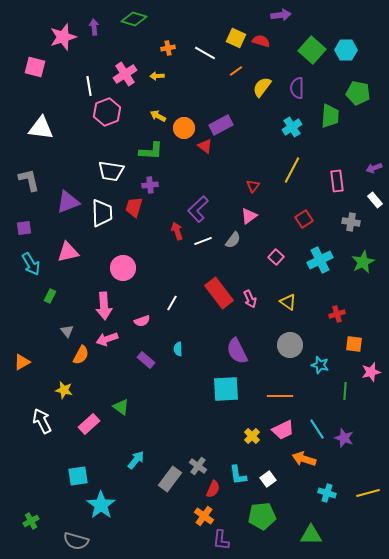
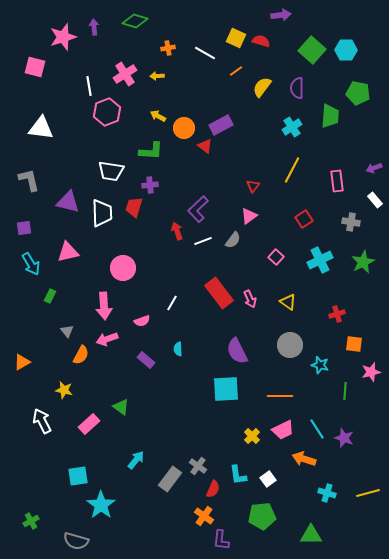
green diamond at (134, 19): moved 1 px right, 2 px down
purple triangle at (68, 202): rotated 35 degrees clockwise
